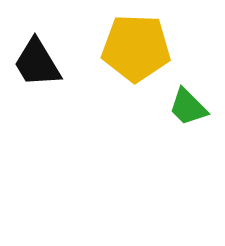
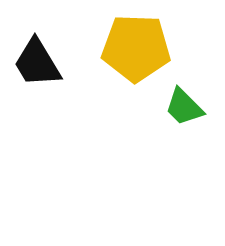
green trapezoid: moved 4 px left
